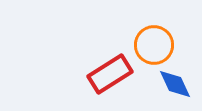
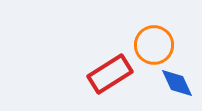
blue diamond: moved 2 px right, 1 px up
